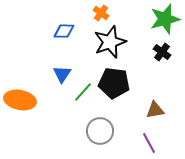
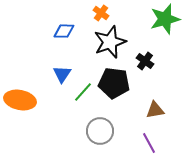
black cross: moved 17 px left, 9 px down
